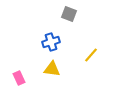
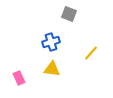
yellow line: moved 2 px up
